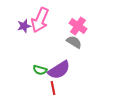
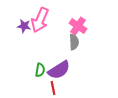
purple star: rotated 24 degrees clockwise
gray semicircle: rotated 56 degrees clockwise
green semicircle: rotated 96 degrees counterclockwise
